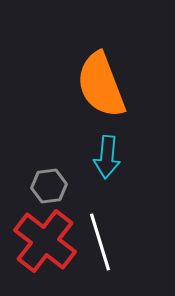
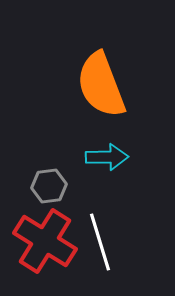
cyan arrow: rotated 96 degrees counterclockwise
red cross: rotated 6 degrees counterclockwise
